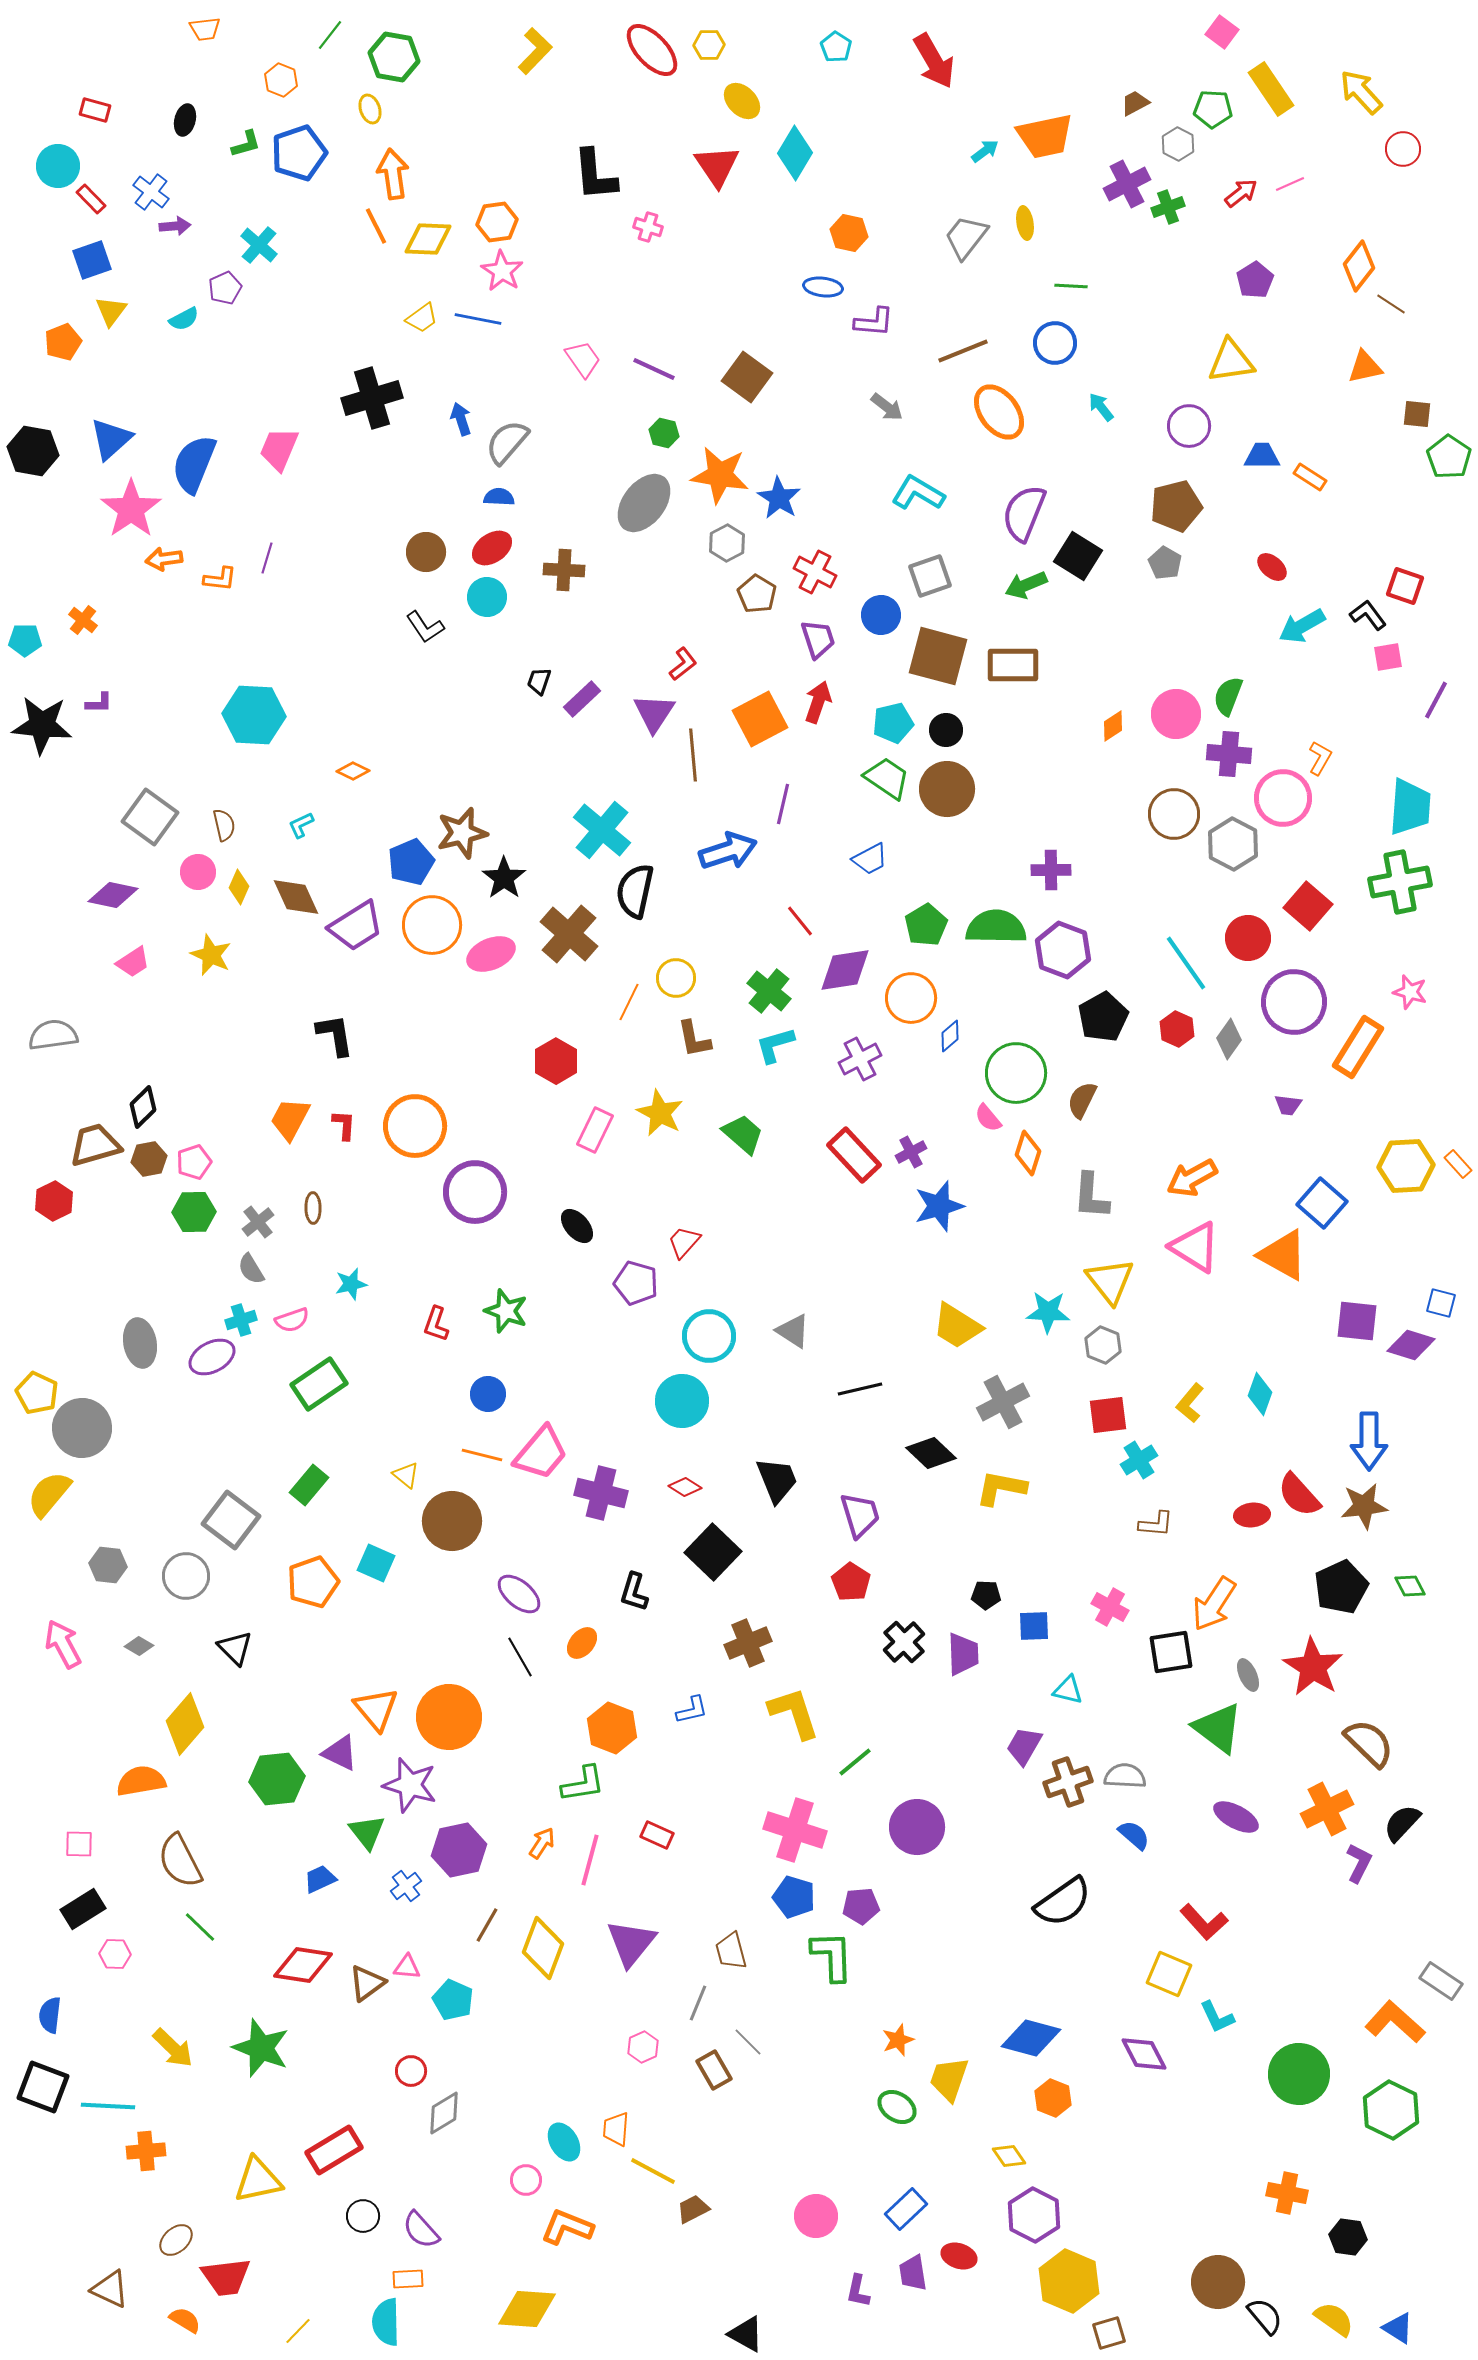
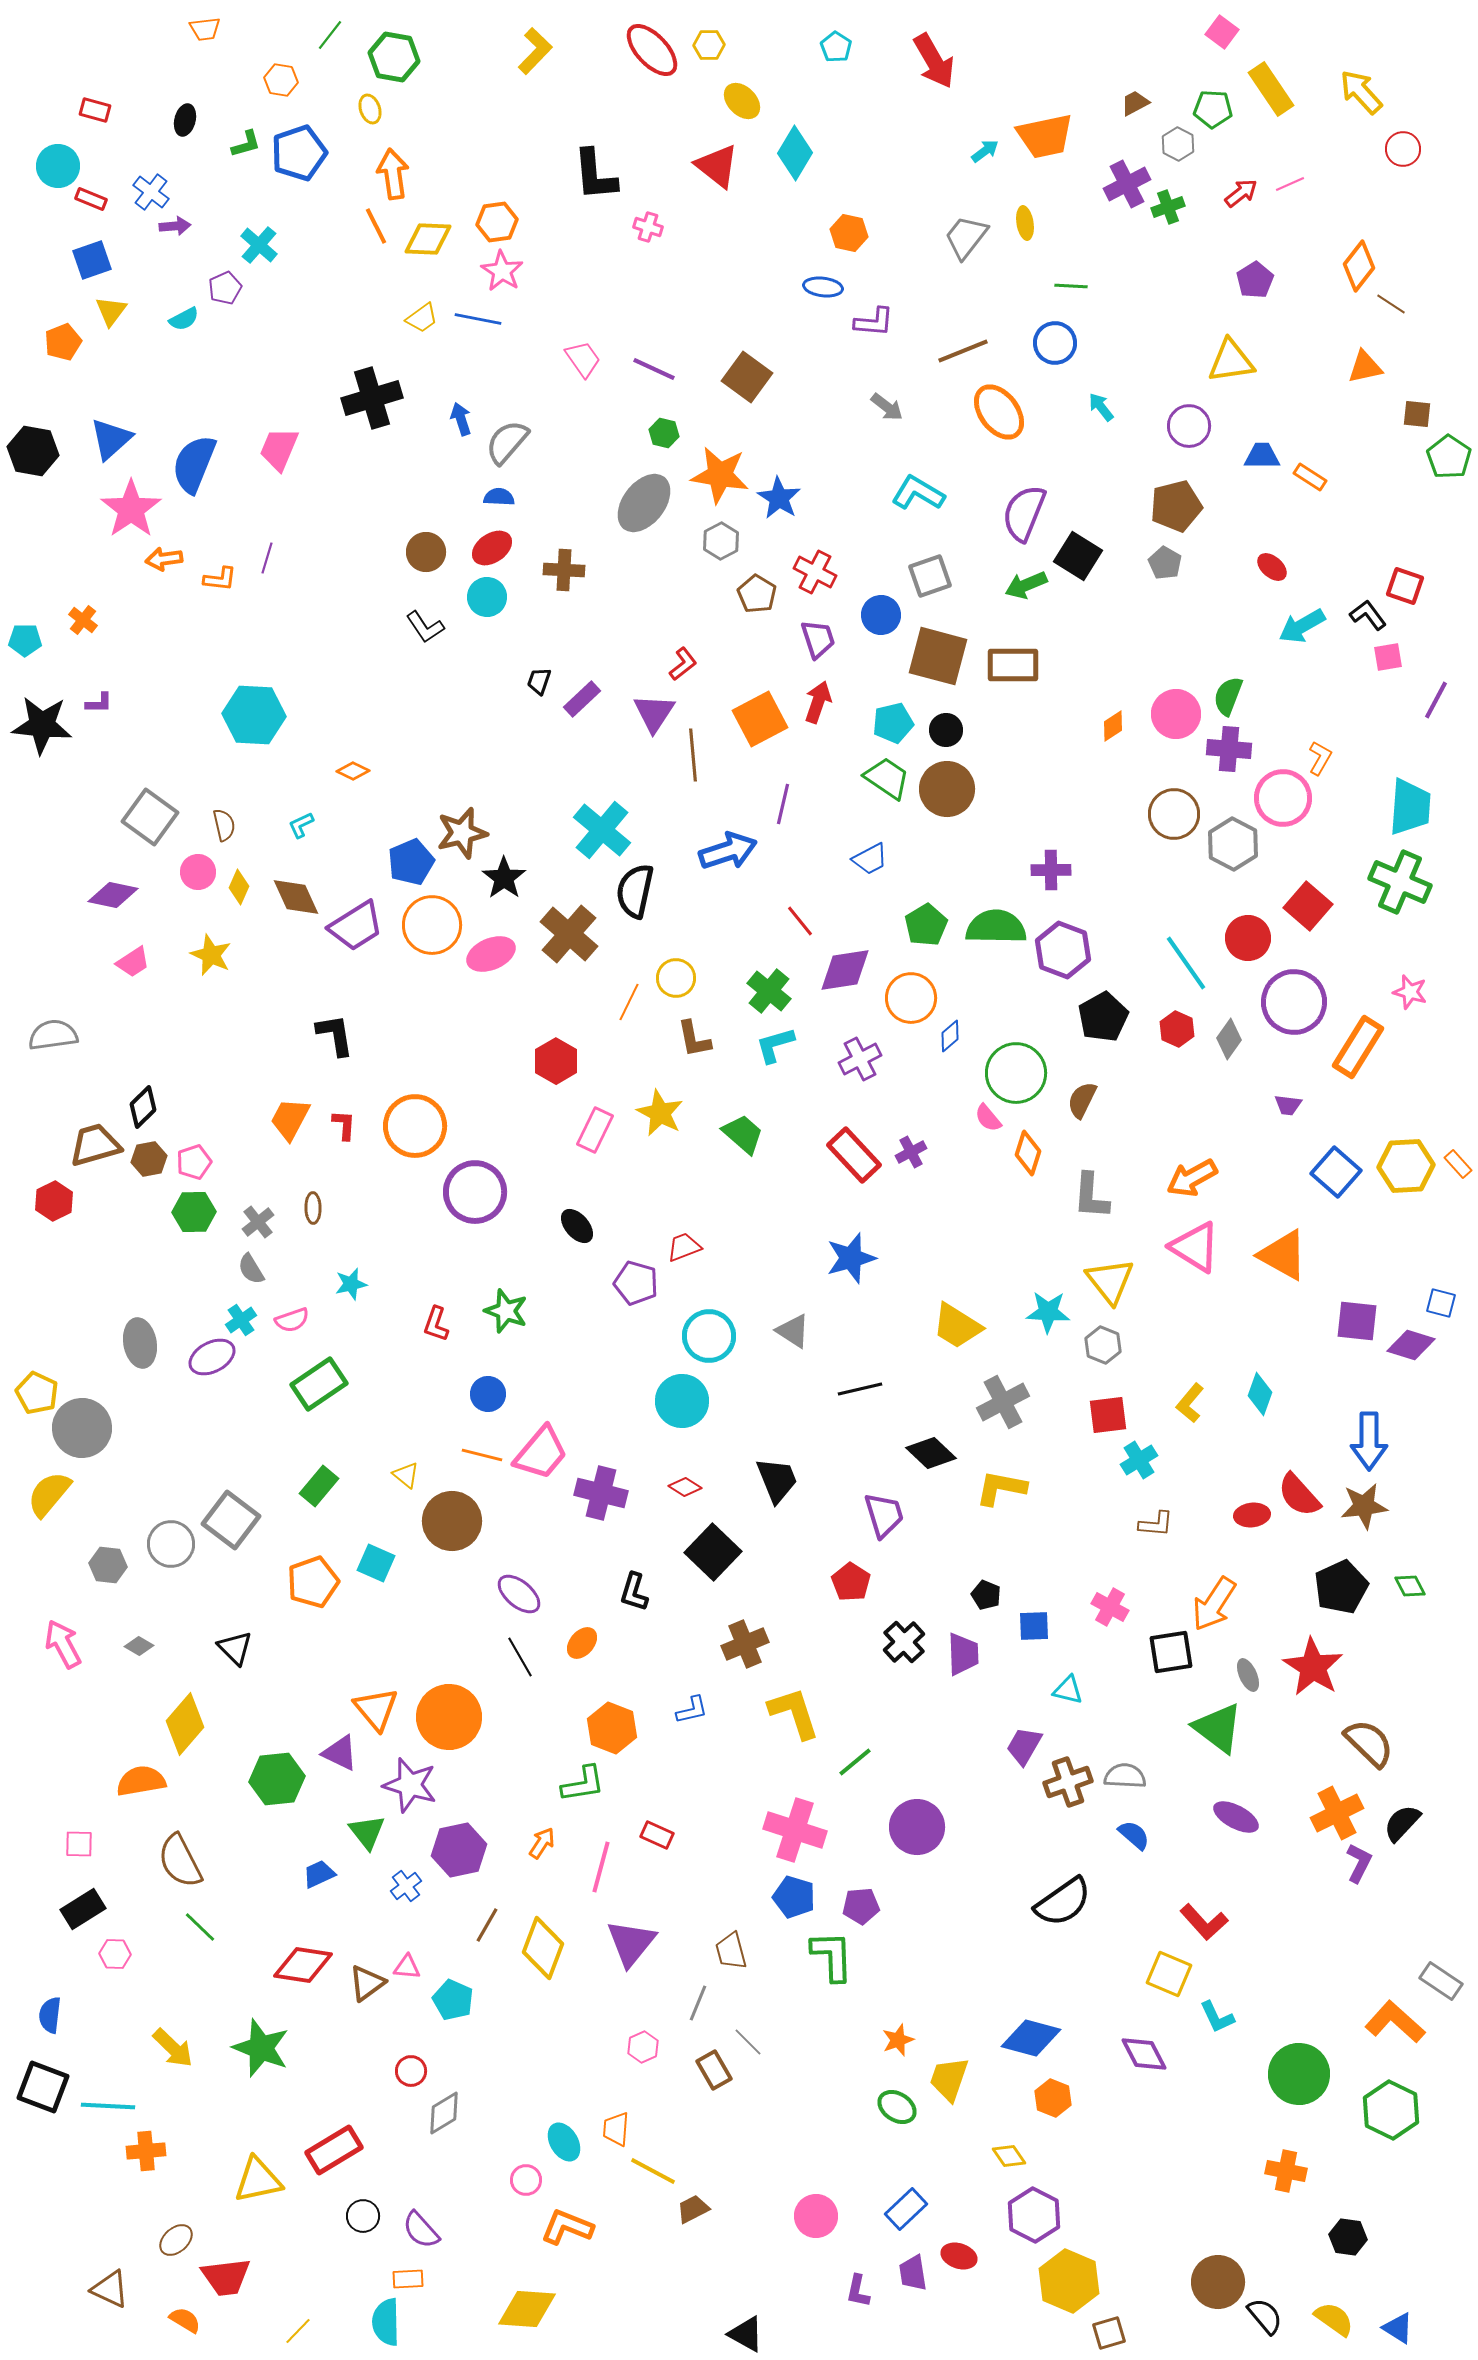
orange hexagon at (281, 80): rotated 12 degrees counterclockwise
red triangle at (717, 166): rotated 18 degrees counterclockwise
red rectangle at (91, 199): rotated 24 degrees counterclockwise
gray hexagon at (727, 543): moved 6 px left, 2 px up
purple cross at (1229, 754): moved 5 px up
green cross at (1400, 882): rotated 34 degrees clockwise
blue square at (1322, 1203): moved 14 px right, 31 px up
blue star at (939, 1206): moved 88 px left, 52 px down
red trapezoid at (684, 1242): moved 5 px down; rotated 27 degrees clockwise
cyan cross at (241, 1320): rotated 16 degrees counterclockwise
green rectangle at (309, 1485): moved 10 px right, 1 px down
purple trapezoid at (860, 1515): moved 24 px right
gray circle at (186, 1576): moved 15 px left, 32 px up
black pentagon at (986, 1595): rotated 20 degrees clockwise
brown cross at (748, 1643): moved 3 px left, 1 px down
orange cross at (1327, 1809): moved 10 px right, 4 px down
pink line at (590, 1860): moved 11 px right, 7 px down
blue trapezoid at (320, 1879): moved 1 px left, 5 px up
orange cross at (1287, 2193): moved 1 px left, 22 px up
